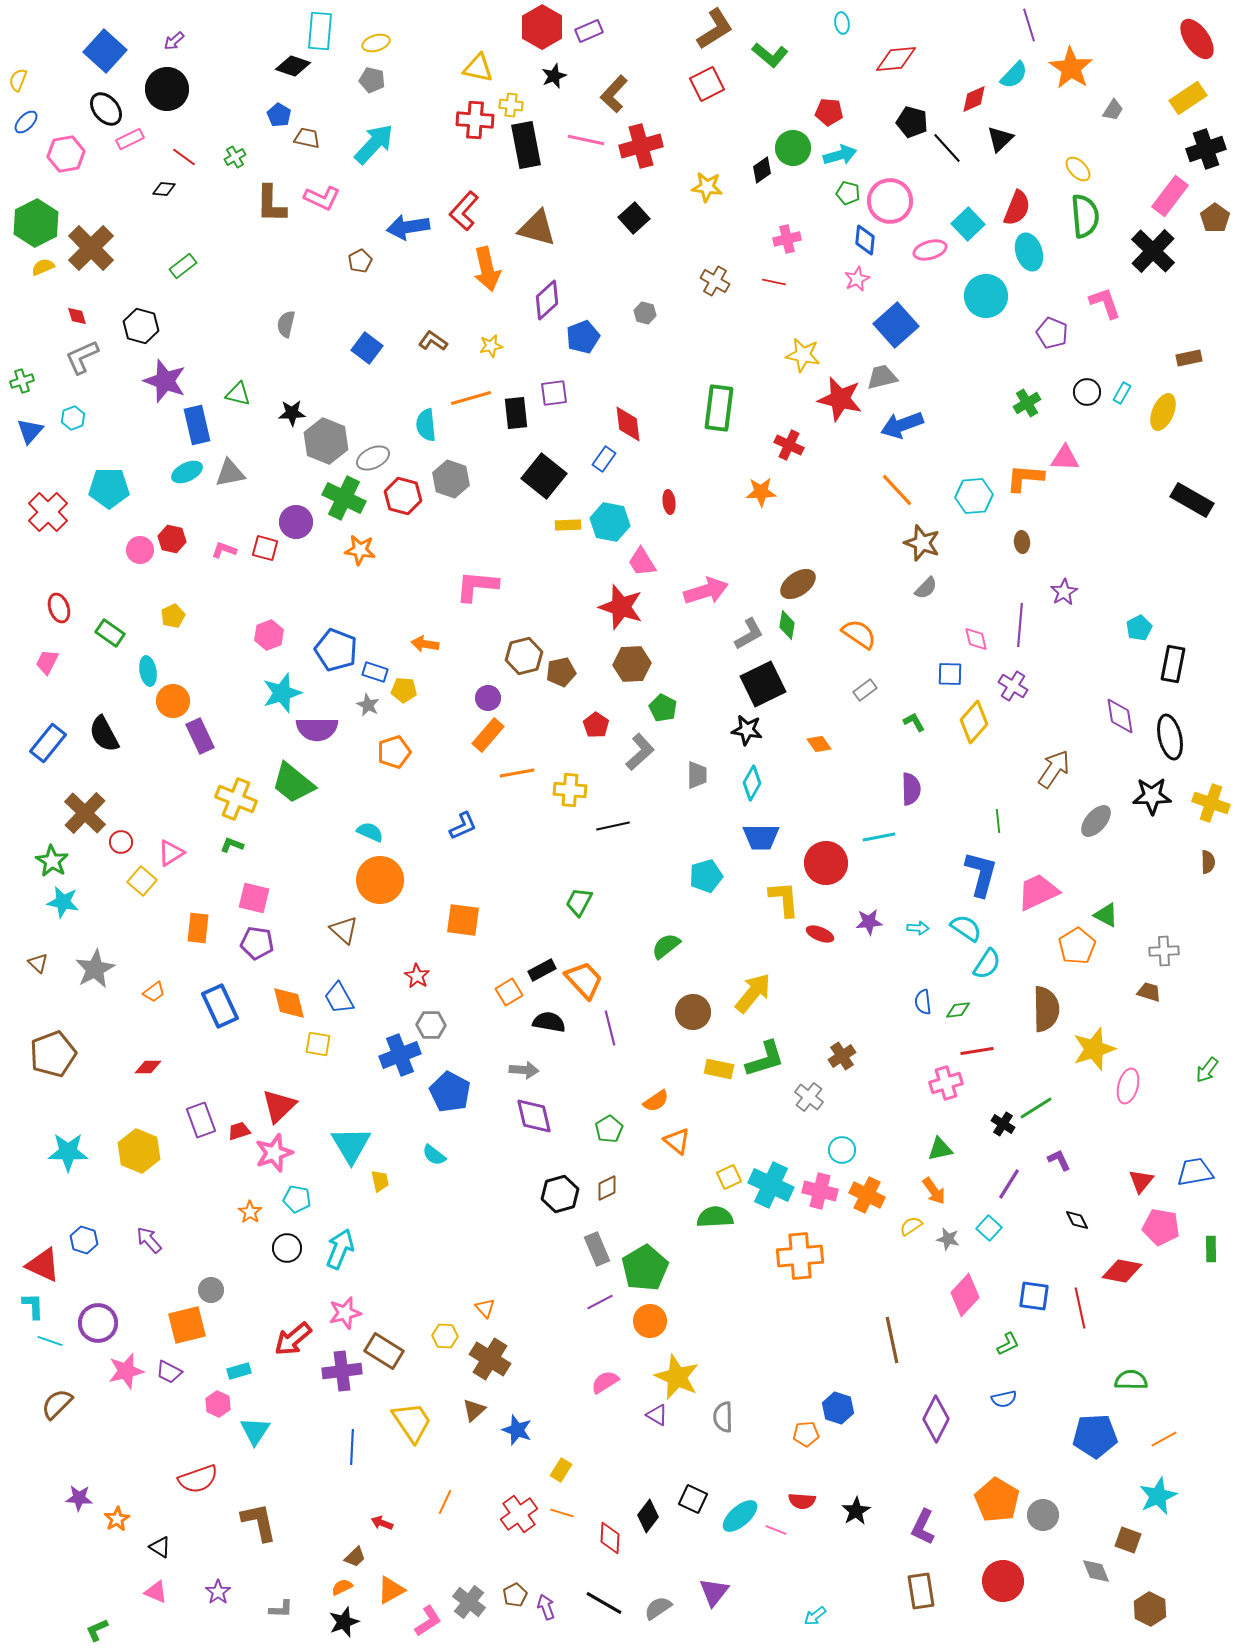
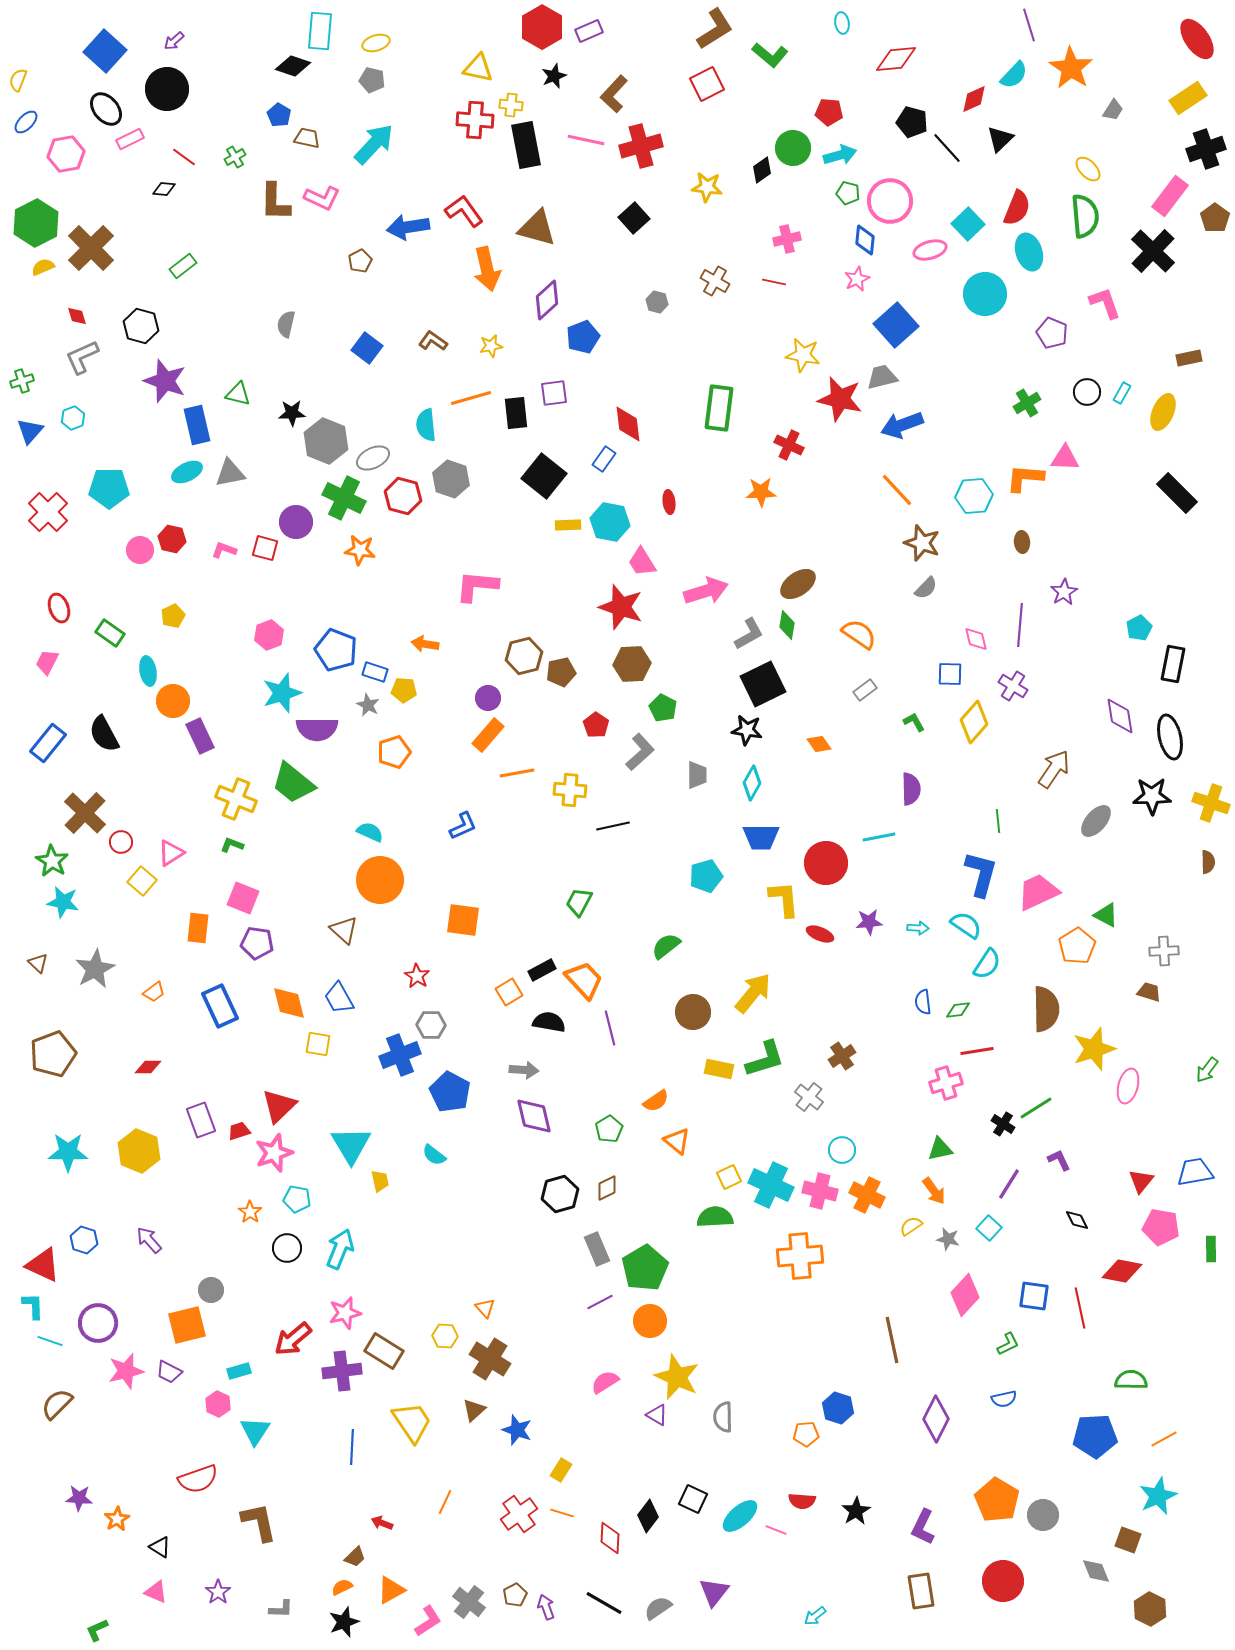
yellow ellipse at (1078, 169): moved 10 px right
brown L-shape at (271, 204): moved 4 px right, 2 px up
red L-shape at (464, 211): rotated 102 degrees clockwise
cyan circle at (986, 296): moved 1 px left, 2 px up
gray hexagon at (645, 313): moved 12 px right, 11 px up
black rectangle at (1192, 500): moved 15 px left, 7 px up; rotated 15 degrees clockwise
pink square at (254, 898): moved 11 px left; rotated 8 degrees clockwise
cyan semicircle at (966, 928): moved 3 px up
